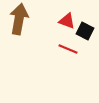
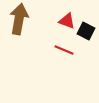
black square: moved 1 px right
red line: moved 4 px left, 1 px down
